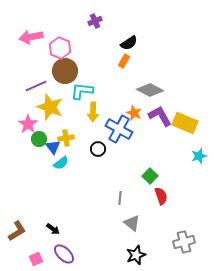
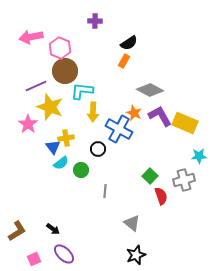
purple cross: rotated 24 degrees clockwise
green circle: moved 42 px right, 31 px down
cyan star: rotated 14 degrees clockwise
gray line: moved 15 px left, 7 px up
gray cross: moved 62 px up
pink square: moved 2 px left
